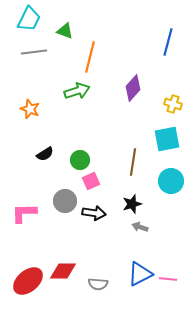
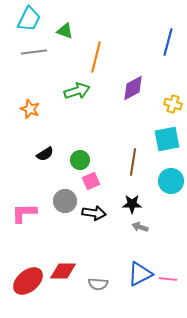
orange line: moved 6 px right
purple diamond: rotated 20 degrees clockwise
black star: rotated 18 degrees clockwise
